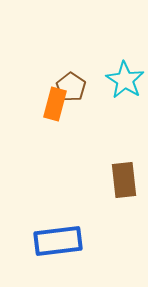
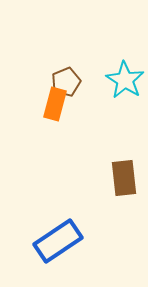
brown pentagon: moved 5 px left, 5 px up; rotated 16 degrees clockwise
brown rectangle: moved 2 px up
blue rectangle: rotated 27 degrees counterclockwise
